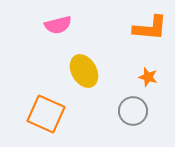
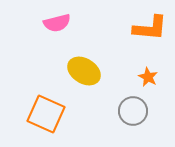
pink semicircle: moved 1 px left, 2 px up
yellow ellipse: rotated 28 degrees counterclockwise
orange star: rotated 12 degrees clockwise
